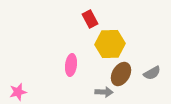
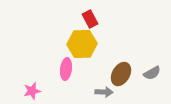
yellow hexagon: moved 28 px left
pink ellipse: moved 5 px left, 4 px down
pink star: moved 14 px right, 1 px up
